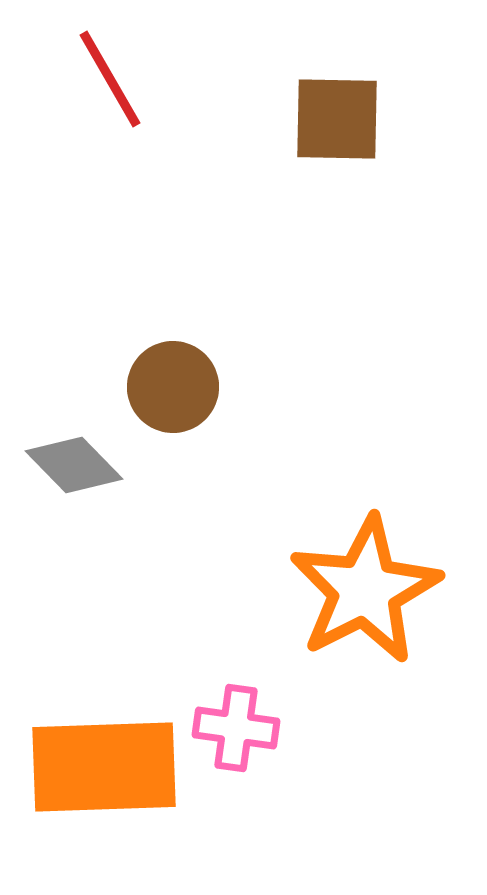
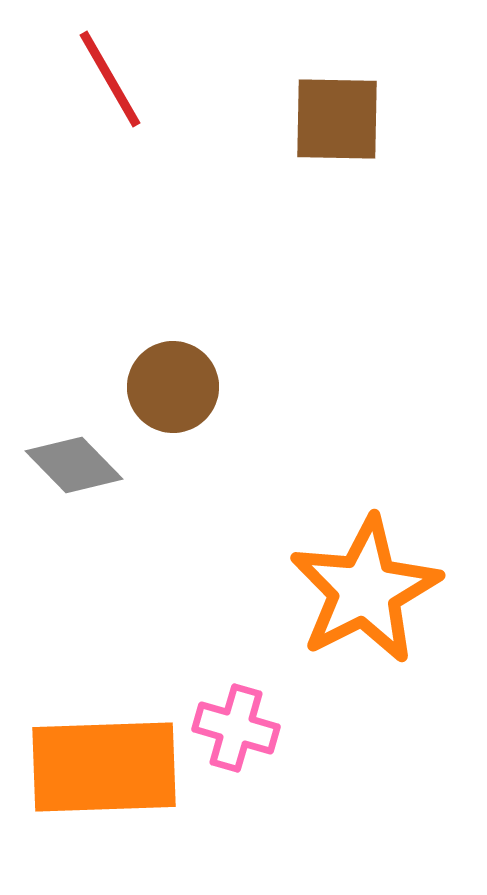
pink cross: rotated 8 degrees clockwise
